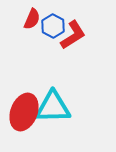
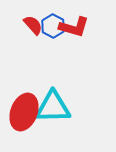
red semicircle: moved 1 px right, 6 px down; rotated 65 degrees counterclockwise
red L-shape: moved 1 px right, 8 px up; rotated 48 degrees clockwise
